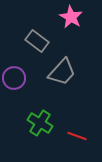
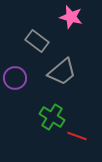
pink star: rotated 15 degrees counterclockwise
gray trapezoid: rotated 8 degrees clockwise
purple circle: moved 1 px right
green cross: moved 12 px right, 6 px up
